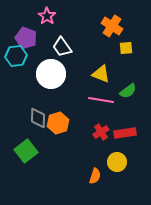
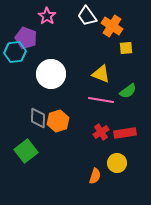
white trapezoid: moved 25 px right, 31 px up
cyan hexagon: moved 1 px left, 4 px up
orange hexagon: moved 2 px up
yellow circle: moved 1 px down
